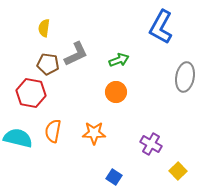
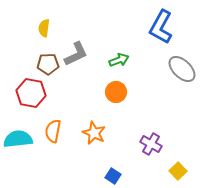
brown pentagon: rotated 10 degrees counterclockwise
gray ellipse: moved 3 px left, 8 px up; rotated 56 degrees counterclockwise
orange star: rotated 25 degrees clockwise
cyan semicircle: moved 1 px down; rotated 20 degrees counterclockwise
blue square: moved 1 px left, 1 px up
